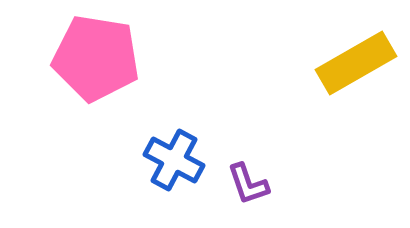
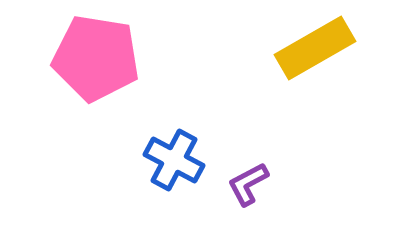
yellow rectangle: moved 41 px left, 15 px up
purple L-shape: rotated 81 degrees clockwise
